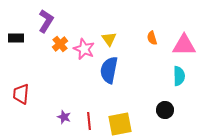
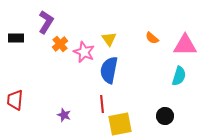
purple L-shape: moved 1 px down
orange semicircle: rotated 32 degrees counterclockwise
pink triangle: moved 1 px right
pink star: moved 3 px down
cyan semicircle: rotated 18 degrees clockwise
red trapezoid: moved 6 px left, 6 px down
black circle: moved 6 px down
purple star: moved 2 px up
red line: moved 13 px right, 17 px up
